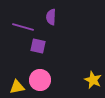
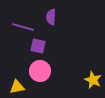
pink circle: moved 9 px up
